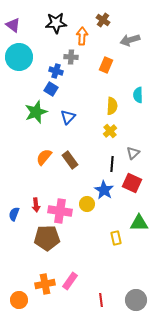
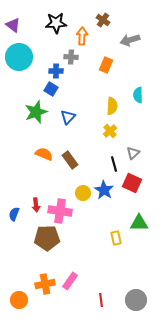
blue cross: rotated 16 degrees counterclockwise
orange semicircle: moved 3 px up; rotated 72 degrees clockwise
black line: moved 2 px right; rotated 21 degrees counterclockwise
yellow circle: moved 4 px left, 11 px up
